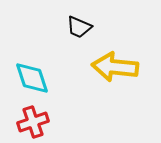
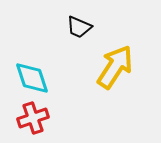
yellow arrow: rotated 117 degrees clockwise
red cross: moved 4 px up
